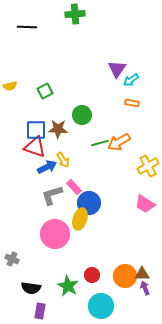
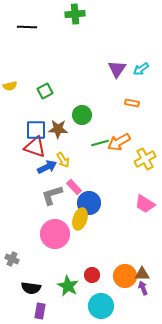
cyan arrow: moved 10 px right, 11 px up
yellow cross: moved 3 px left, 7 px up
purple arrow: moved 2 px left
